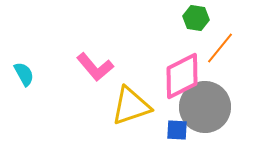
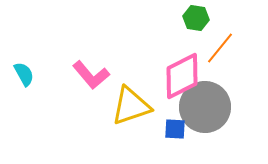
pink L-shape: moved 4 px left, 8 px down
blue square: moved 2 px left, 1 px up
